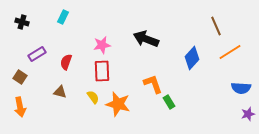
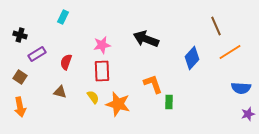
black cross: moved 2 px left, 13 px down
green rectangle: rotated 32 degrees clockwise
